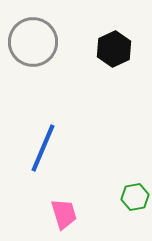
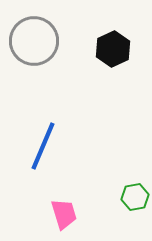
gray circle: moved 1 px right, 1 px up
black hexagon: moved 1 px left
blue line: moved 2 px up
